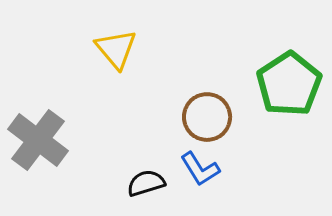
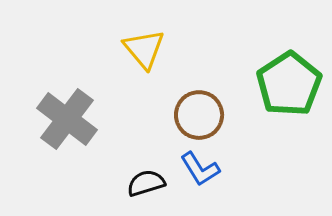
yellow triangle: moved 28 px right
brown circle: moved 8 px left, 2 px up
gray cross: moved 29 px right, 21 px up
